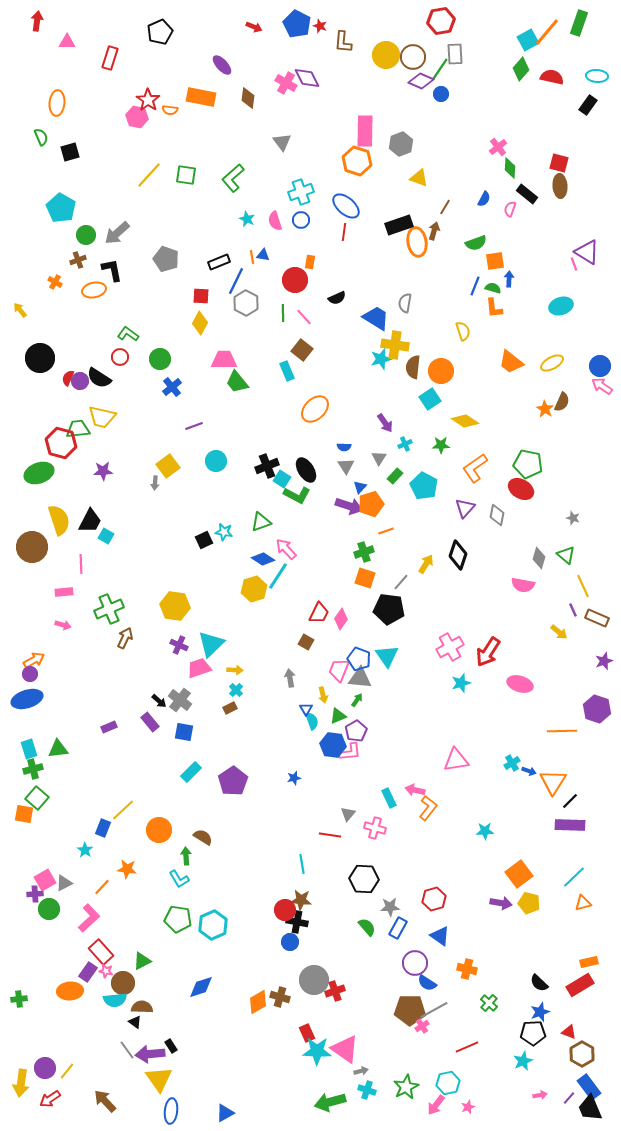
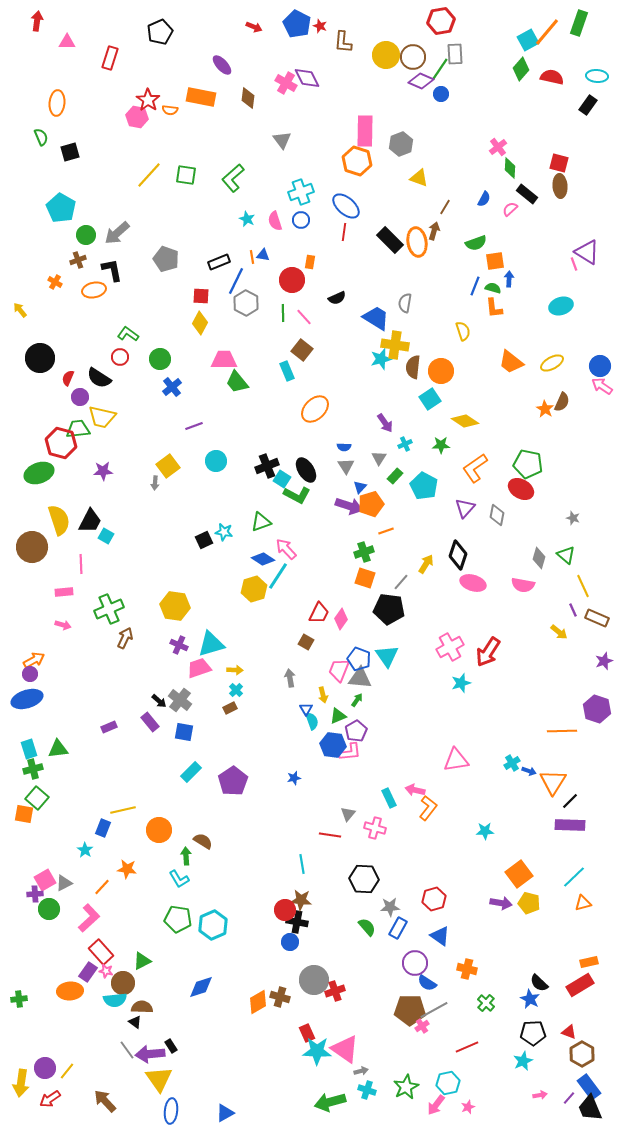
gray triangle at (282, 142): moved 2 px up
pink semicircle at (510, 209): rotated 28 degrees clockwise
black rectangle at (399, 225): moved 9 px left, 15 px down; rotated 64 degrees clockwise
red circle at (295, 280): moved 3 px left
purple circle at (80, 381): moved 16 px down
cyan triangle at (211, 644): rotated 28 degrees clockwise
pink ellipse at (520, 684): moved 47 px left, 101 px up
yellow line at (123, 810): rotated 30 degrees clockwise
brown semicircle at (203, 837): moved 4 px down
green cross at (489, 1003): moved 3 px left
blue star at (540, 1012): moved 10 px left, 13 px up; rotated 24 degrees counterclockwise
